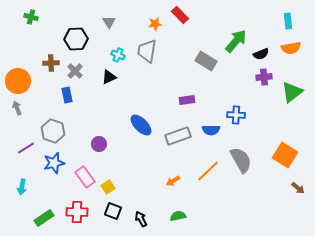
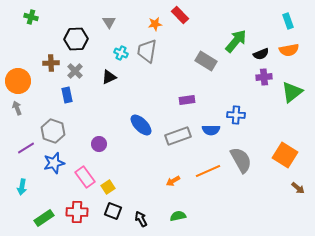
cyan rectangle at (288, 21): rotated 14 degrees counterclockwise
orange semicircle at (291, 48): moved 2 px left, 2 px down
cyan cross at (118, 55): moved 3 px right, 2 px up
orange line at (208, 171): rotated 20 degrees clockwise
